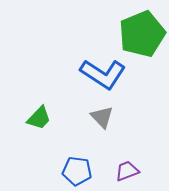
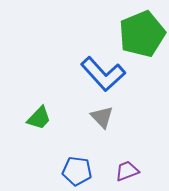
blue L-shape: rotated 15 degrees clockwise
